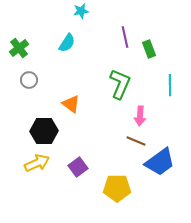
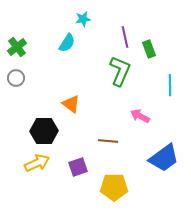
cyan star: moved 2 px right, 8 px down
green cross: moved 2 px left, 1 px up
gray circle: moved 13 px left, 2 px up
green L-shape: moved 13 px up
pink arrow: rotated 114 degrees clockwise
brown line: moved 28 px left; rotated 18 degrees counterclockwise
blue trapezoid: moved 4 px right, 4 px up
purple square: rotated 18 degrees clockwise
yellow pentagon: moved 3 px left, 1 px up
